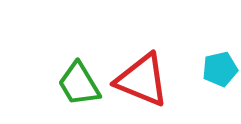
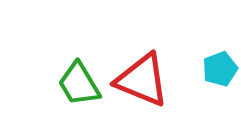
cyan pentagon: rotated 8 degrees counterclockwise
